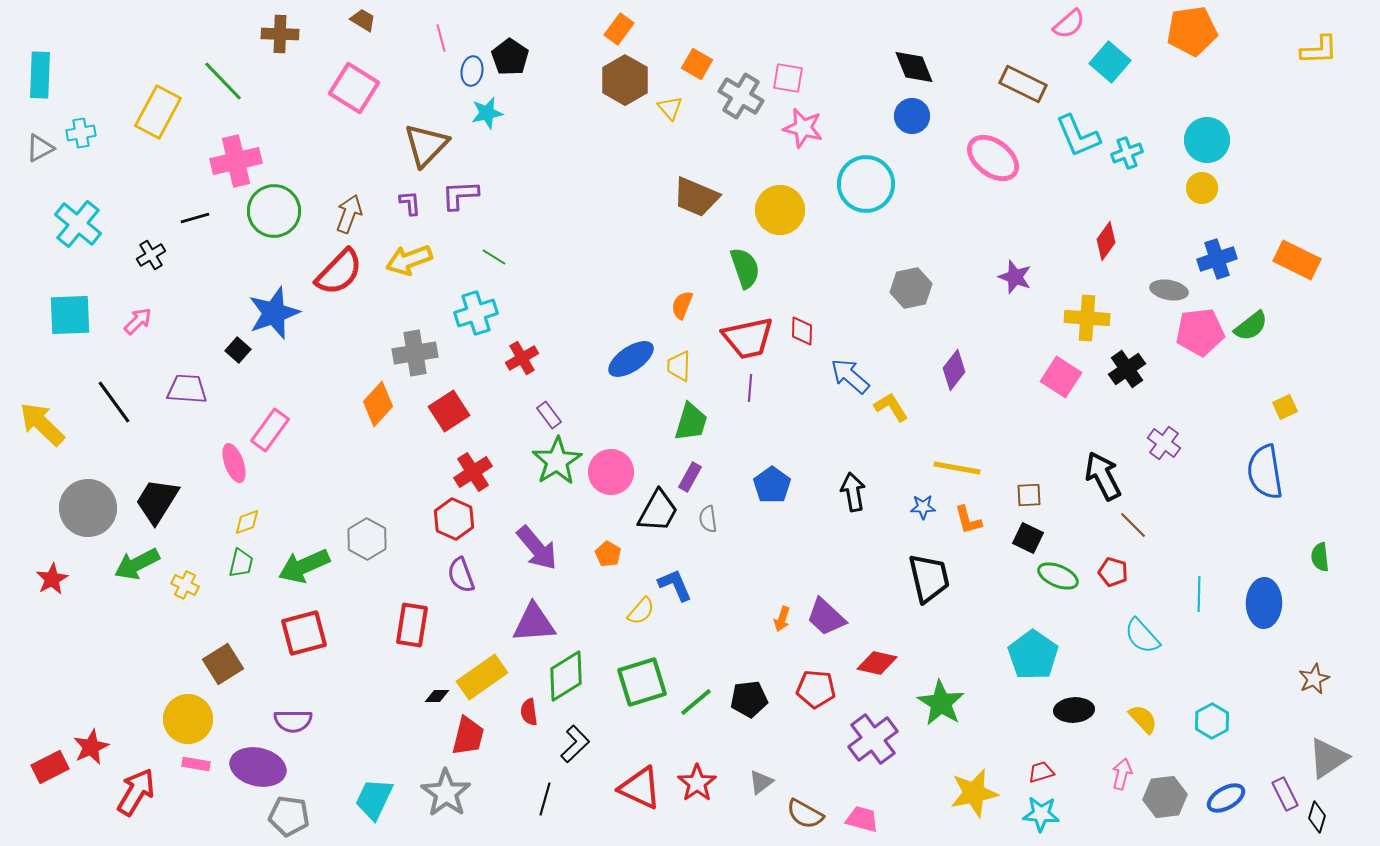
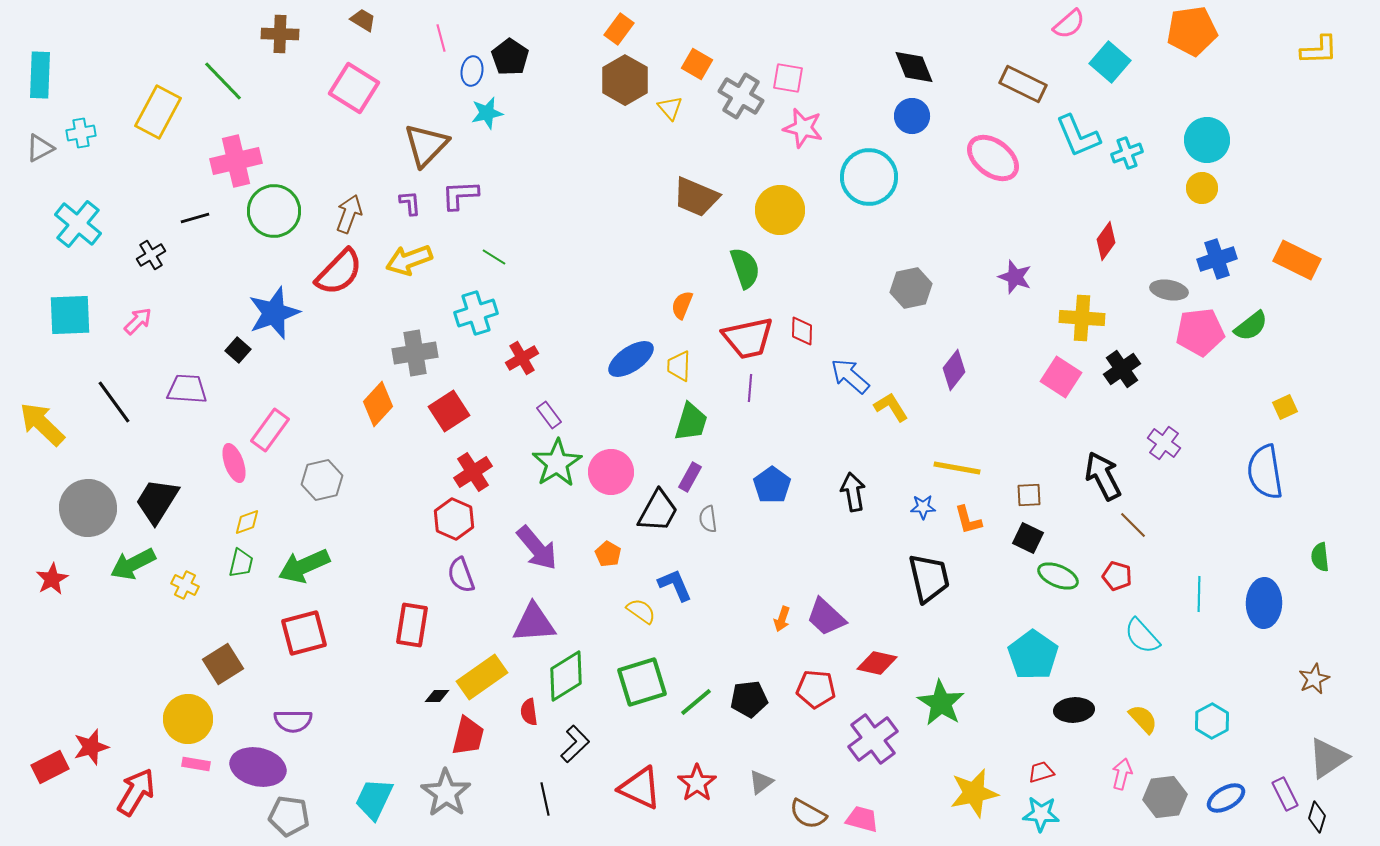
cyan circle at (866, 184): moved 3 px right, 7 px up
yellow cross at (1087, 318): moved 5 px left
black cross at (1127, 369): moved 5 px left
green star at (557, 461): moved 2 px down
gray hexagon at (367, 539): moved 45 px left, 59 px up; rotated 18 degrees clockwise
green arrow at (137, 564): moved 4 px left
red pentagon at (1113, 572): moved 4 px right, 4 px down
yellow semicircle at (641, 611): rotated 96 degrees counterclockwise
red star at (91, 747): rotated 9 degrees clockwise
black line at (545, 799): rotated 28 degrees counterclockwise
brown semicircle at (805, 814): moved 3 px right
